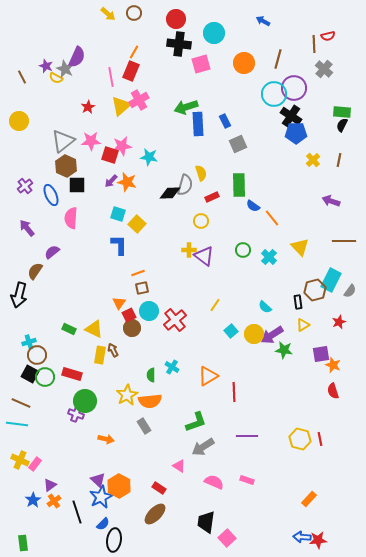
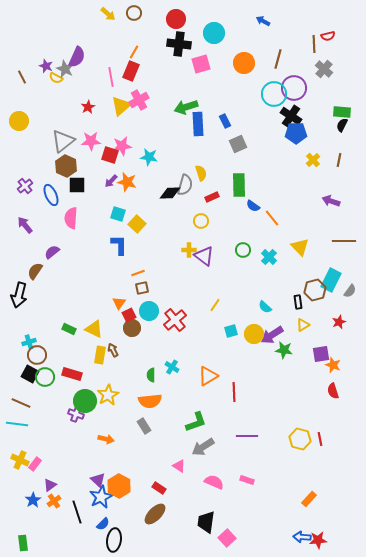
purple arrow at (27, 228): moved 2 px left, 3 px up
cyan square at (231, 331): rotated 24 degrees clockwise
yellow star at (127, 395): moved 19 px left
